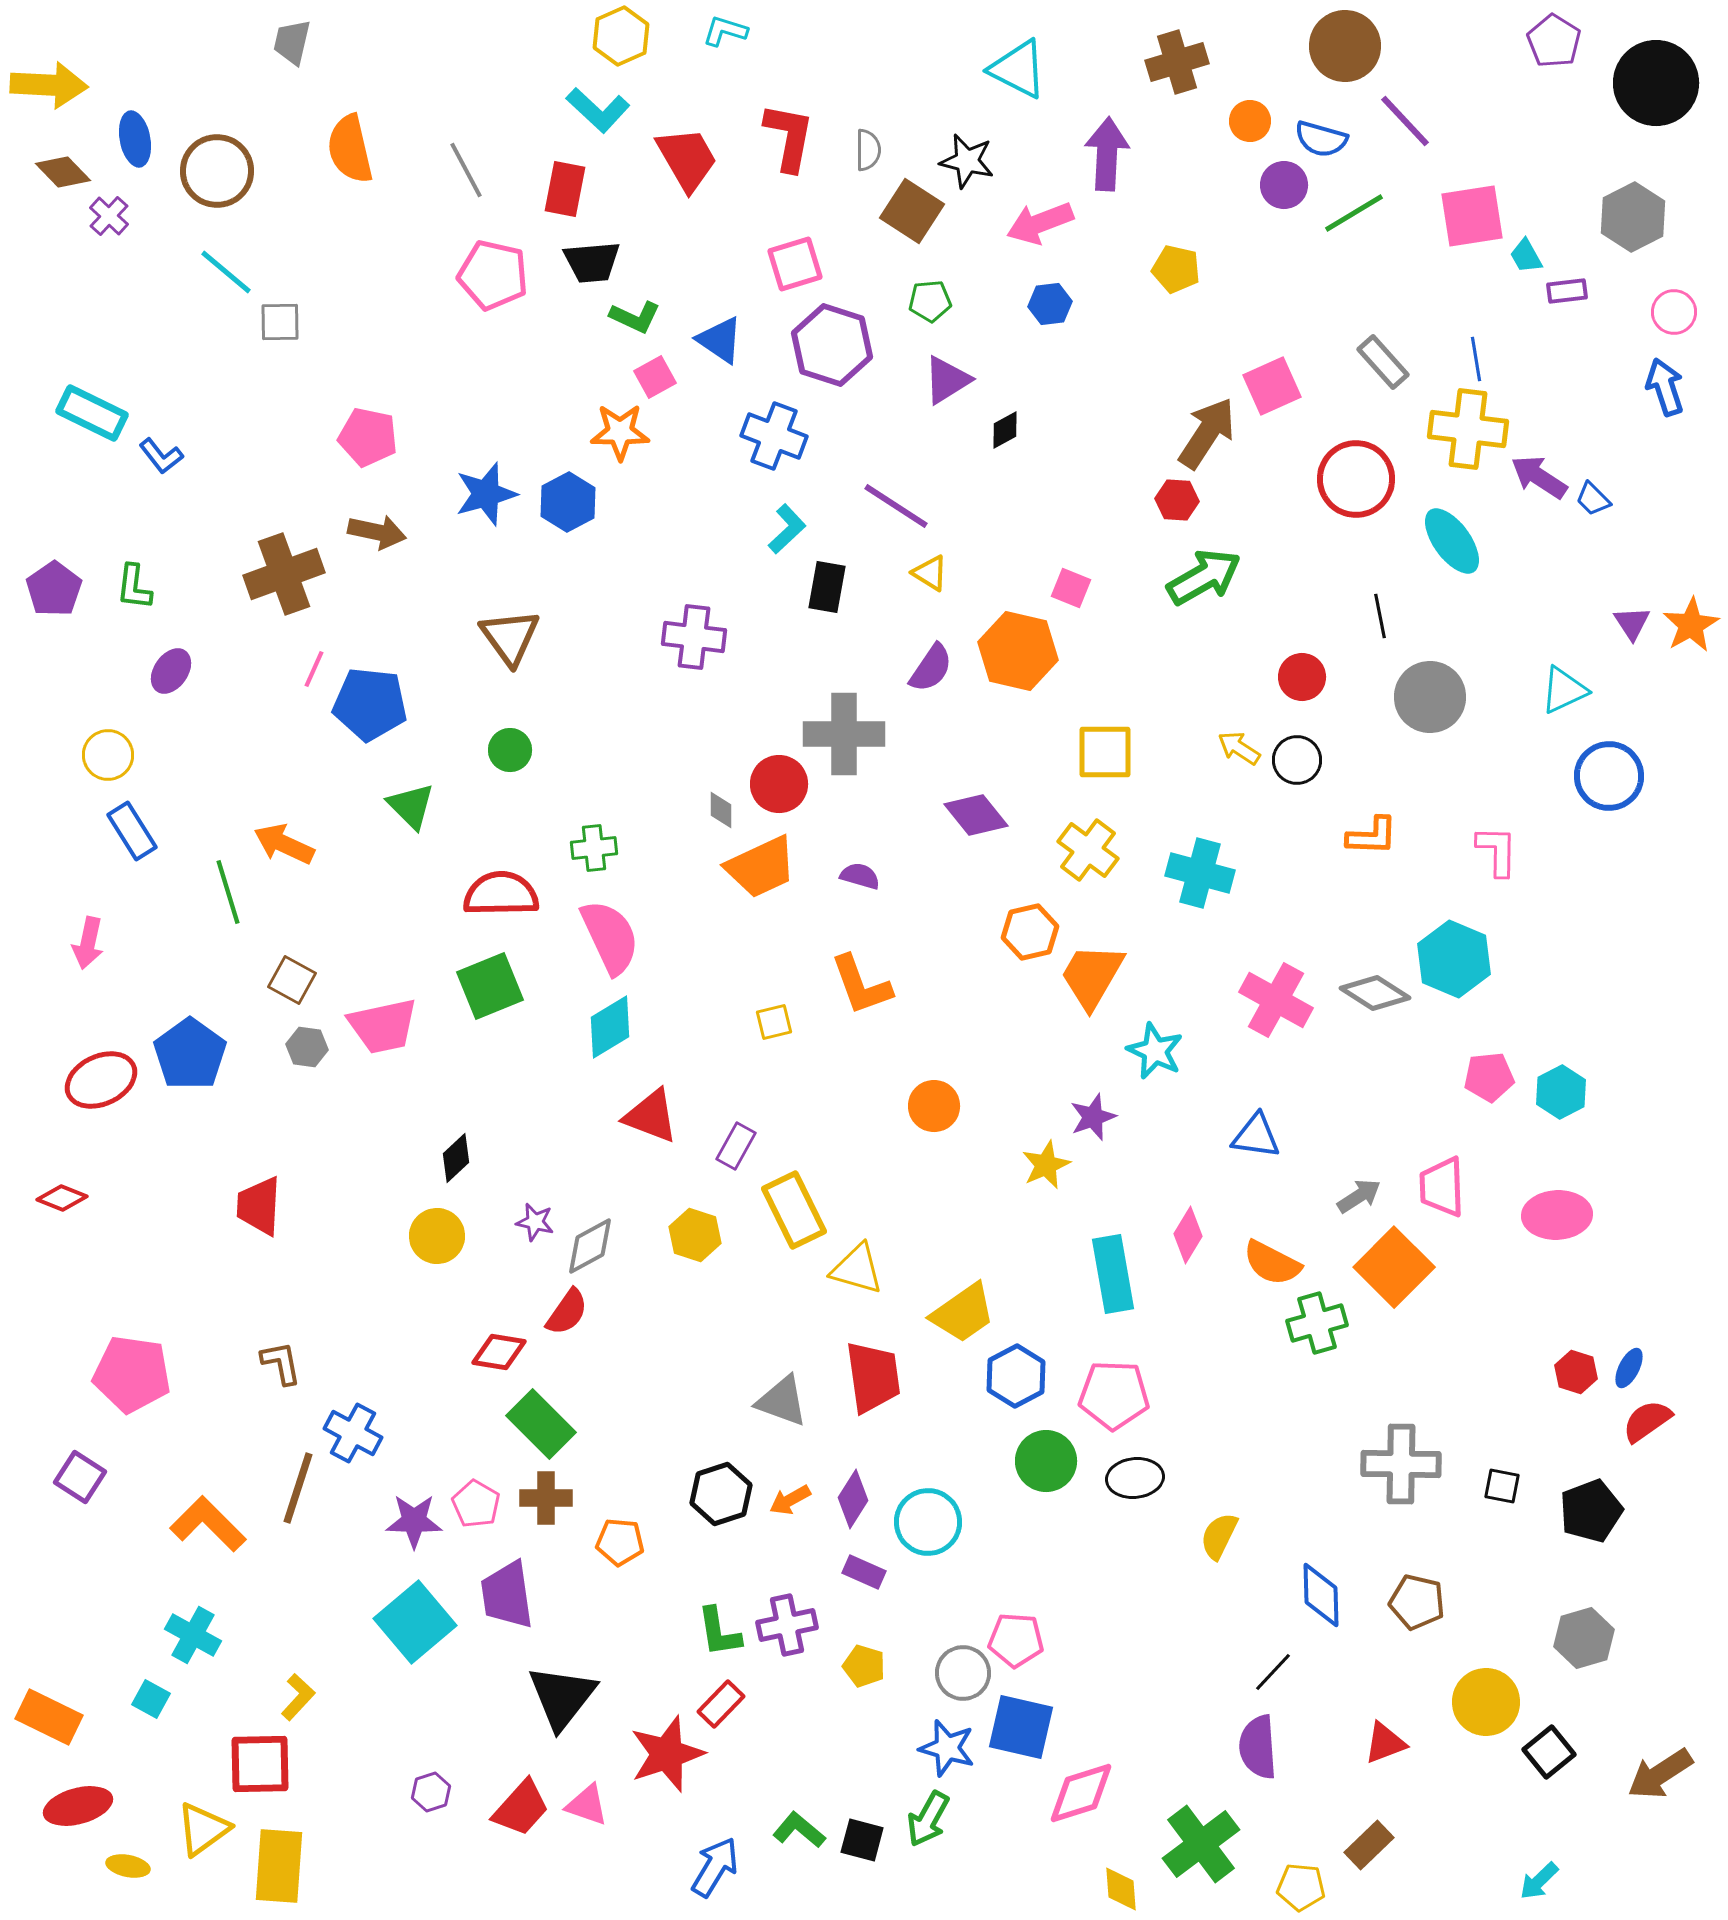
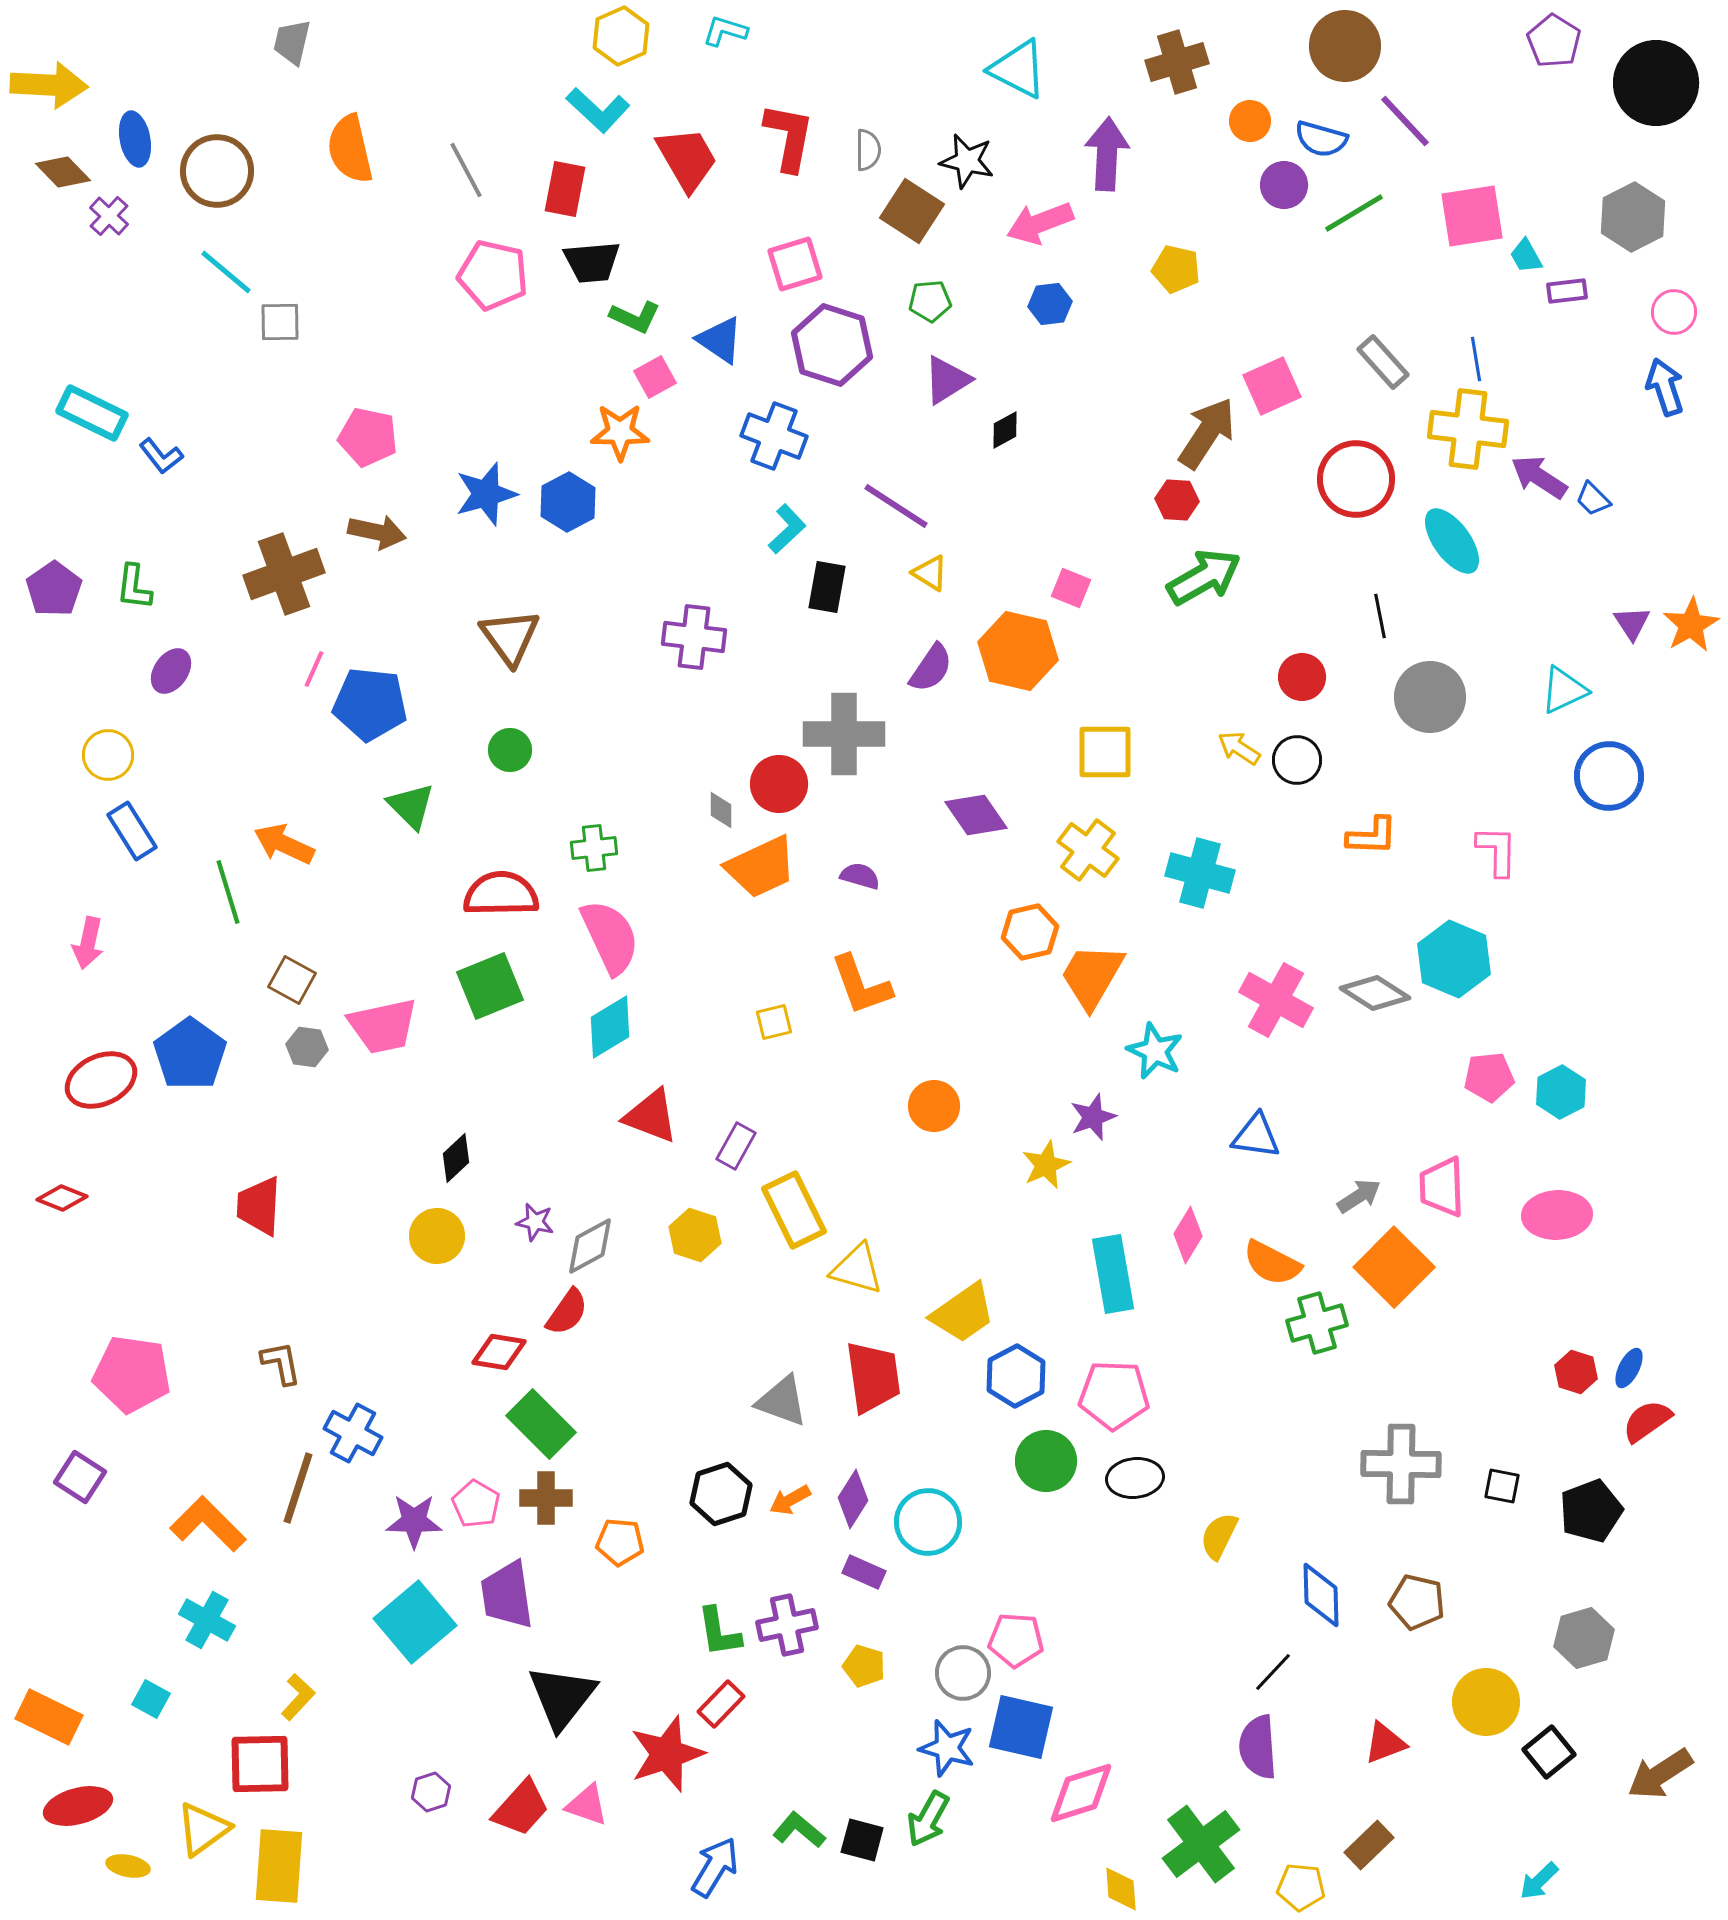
purple diamond at (976, 815): rotated 4 degrees clockwise
cyan cross at (193, 1635): moved 14 px right, 15 px up
